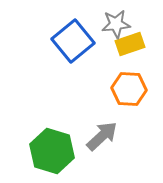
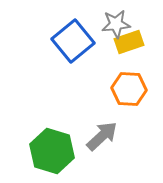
yellow rectangle: moved 1 px left, 2 px up
